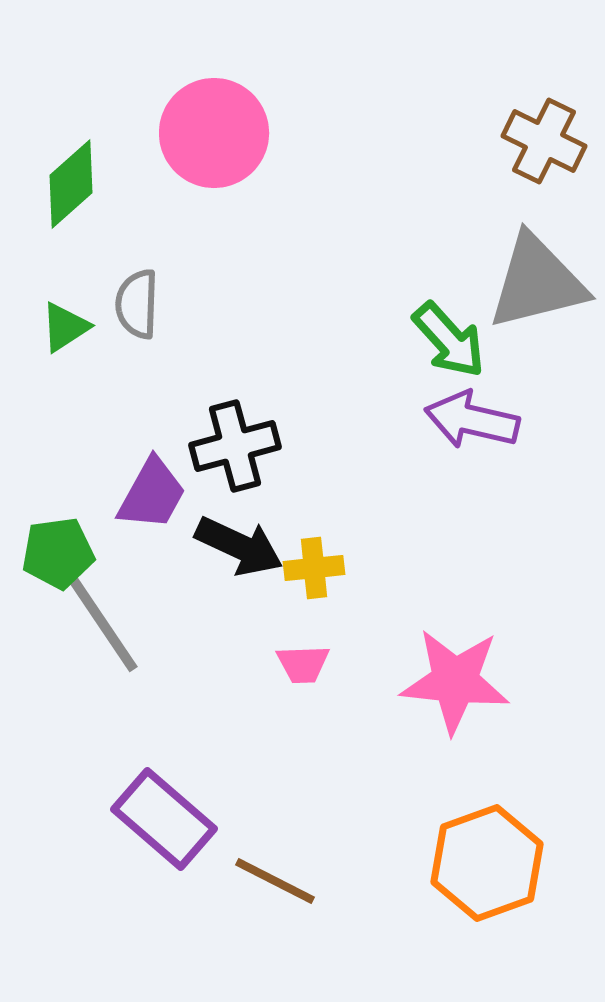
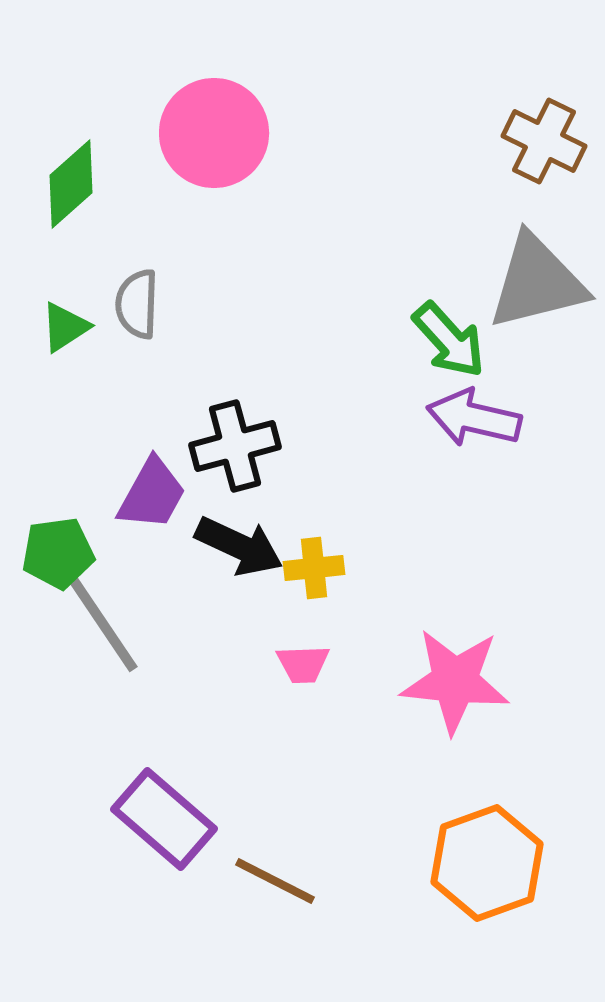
purple arrow: moved 2 px right, 2 px up
